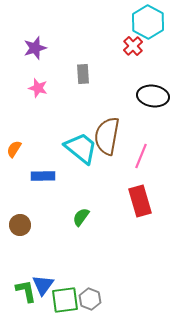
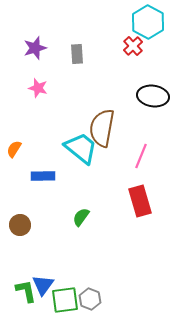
gray rectangle: moved 6 px left, 20 px up
brown semicircle: moved 5 px left, 8 px up
